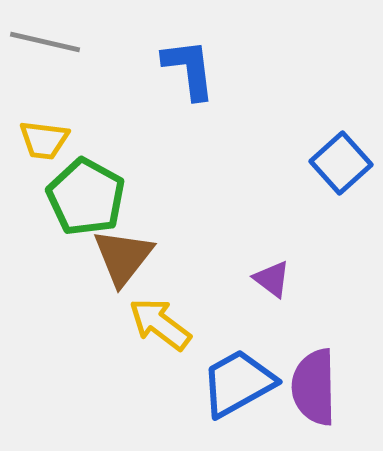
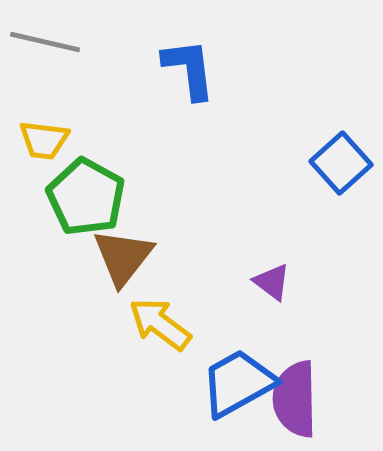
purple triangle: moved 3 px down
purple semicircle: moved 19 px left, 12 px down
